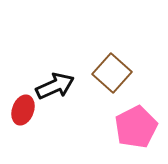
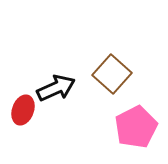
brown square: moved 1 px down
black arrow: moved 1 px right, 2 px down
